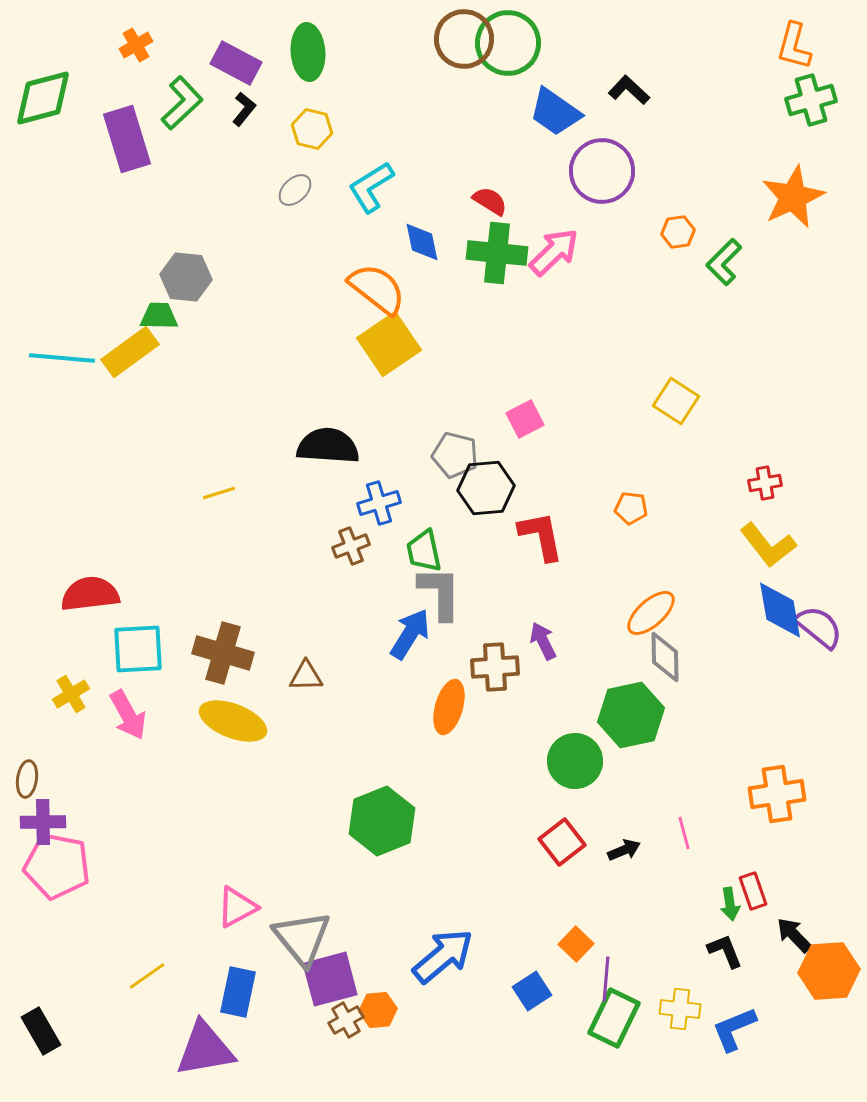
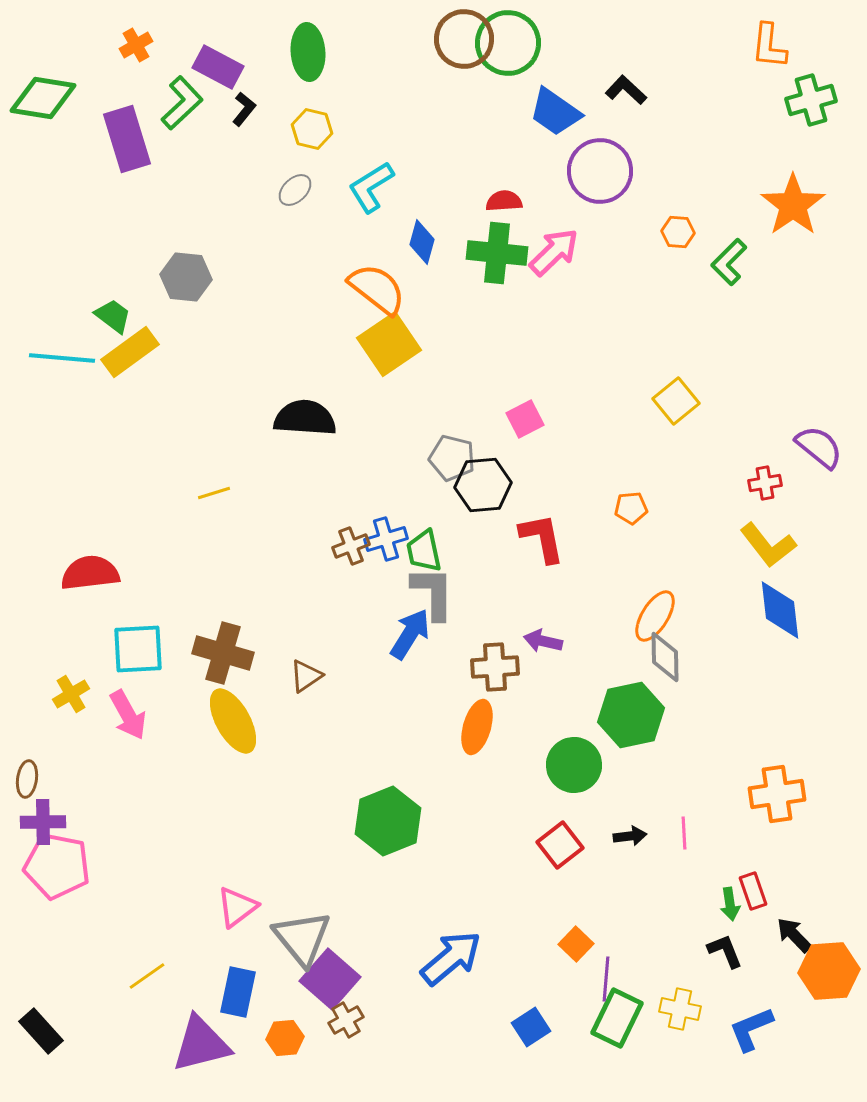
orange L-shape at (794, 46): moved 25 px left; rotated 9 degrees counterclockwise
purple rectangle at (236, 63): moved 18 px left, 4 px down
black L-shape at (629, 90): moved 3 px left
green diamond at (43, 98): rotated 24 degrees clockwise
purple circle at (602, 171): moved 2 px left
orange star at (793, 197): moved 8 px down; rotated 10 degrees counterclockwise
red semicircle at (490, 201): moved 14 px right; rotated 36 degrees counterclockwise
orange hexagon at (678, 232): rotated 12 degrees clockwise
blue diamond at (422, 242): rotated 27 degrees clockwise
green L-shape at (724, 262): moved 5 px right
green trapezoid at (159, 316): moved 46 px left; rotated 36 degrees clockwise
yellow square at (676, 401): rotated 18 degrees clockwise
black semicircle at (328, 446): moved 23 px left, 28 px up
gray pentagon at (455, 455): moved 3 px left, 3 px down
black hexagon at (486, 488): moved 3 px left, 3 px up
yellow line at (219, 493): moved 5 px left
blue cross at (379, 503): moved 7 px right, 36 px down
orange pentagon at (631, 508): rotated 12 degrees counterclockwise
red L-shape at (541, 536): moved 1 px right, 2 px down
gray L-shape at (440, 593): moved 7 px left
red semicircle at (90, 594): moved 21 px up
blue diamond at (780, 610): rotated 4 degrees clockwise
orange ellipse at (651, 613): moved 4 px right, 3 px down; rotated 16 degrees counterclockwise
purple semicircle at (819, 627): moved 180 px up
purple arrow at (543, 641): rotated 51 degrees counterclockwise
brown triangle at (306, 676): rotated 33 degrees counterclockwise
orange ellipse at (449, 707): moved 28 px right, 20 px down
yellow ellipse at (233, 721): rotated 40 degrees clockwise
green circle at (575, 761): moved 1 px left, 4 px down
green hexagon at (382, 821): moved 6 px right
pink line at (684, 833): rotated 12 degrees clockwise
red square at (562, 842): moved 2 px left, 3 px down
black arrow at (624, 850): moved 6 px right, 14 px up; rotated 16 degrees clockwise
pink triangle at (237, 907): rotated 9 degrees counterclockwise
blue arrow at (443, 956): moved 8 px right, 2 px down
purple square at (330, 979): rotated 34 degrees counterclockwise
blue square at (532, 991): moved 1 px left, 36 px down
yellow cross at (680, 1009): rotated 6 degrees clockwise
orange hexagon at (378, 1010): moved 93 px left, 28 px down
green rectangle at (614, 1018): moved 3 px right
blue L-shape at (734, 1029): moved 17 px right
black rectangle at (41, 1031): rotated 12 degrees counterclockwise
purple triangle at (205, 1049): moved 4 px left, 5 px up; rotated 4 degrees counterclockwise
